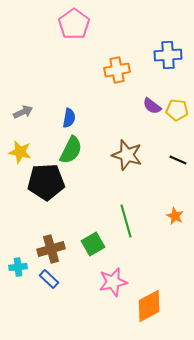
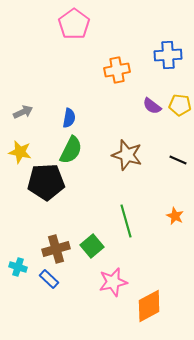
yellow pentagon: moved 3 px right, 5 px up
green square: moved 1 px left, 2 px down; rotated 10 degrees counterclockwise
brown cross: moved 5 px right
cyan cross: rotated 24 degrees clockwise
